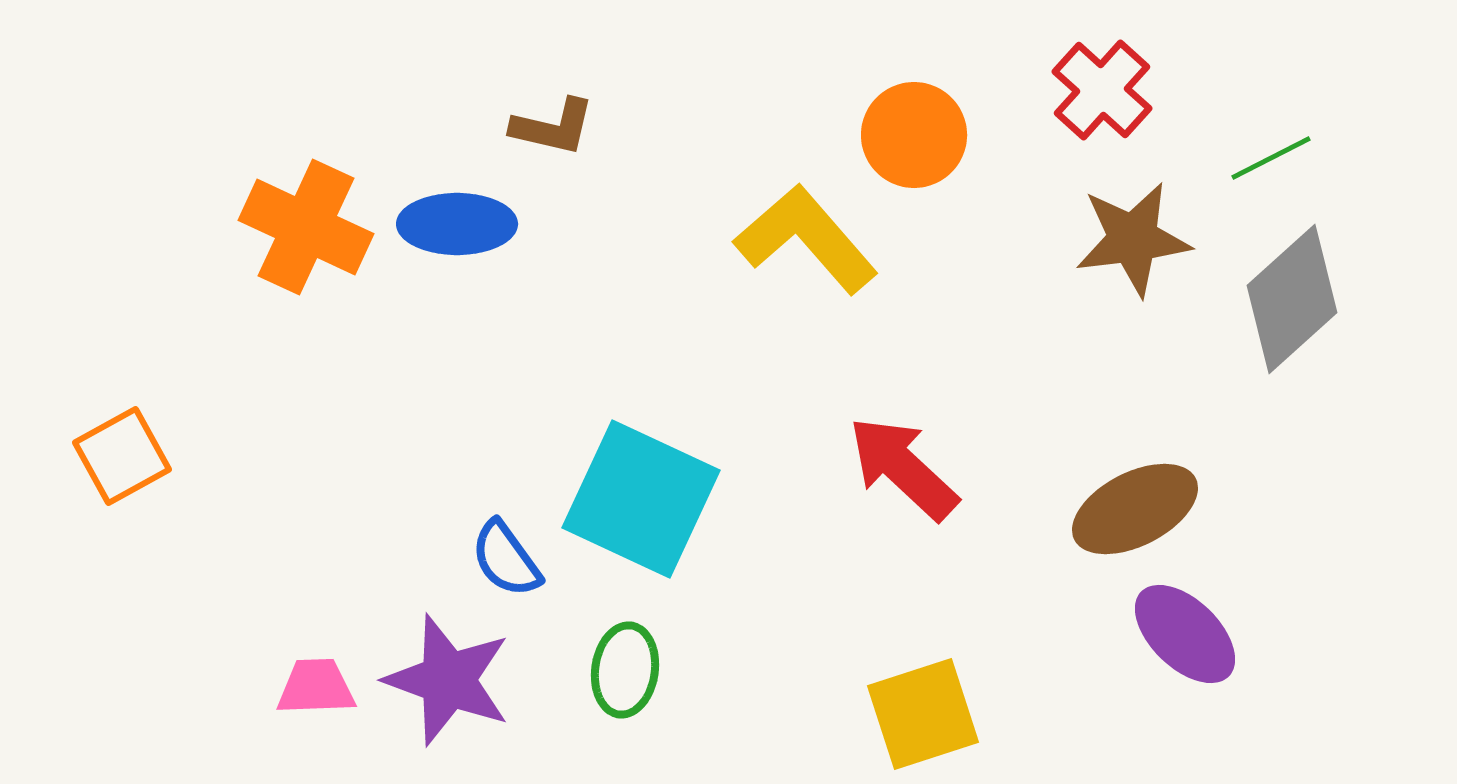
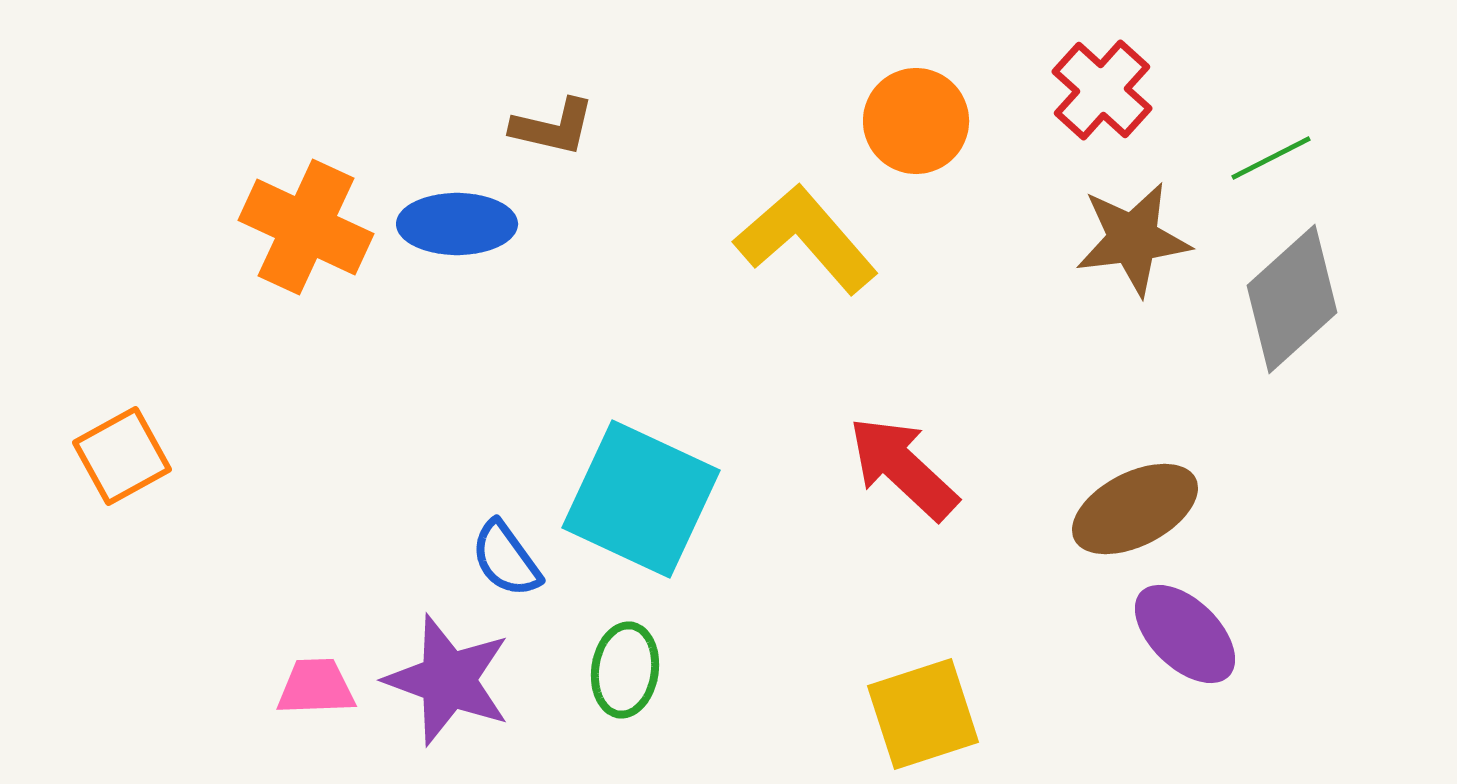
orange circle: moved 2 px right, 14 px up
